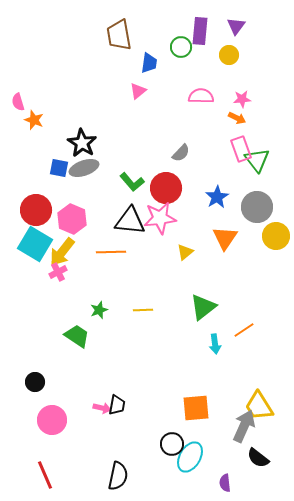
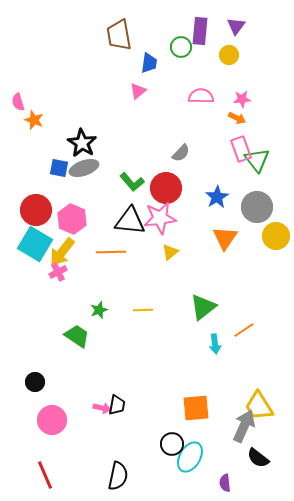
yellow triangle at (185, 252): moved 15 px left
